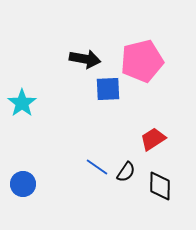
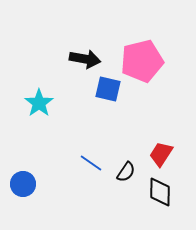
blue square: rotated 16 degrees clockwise
cyan star: moved 17 px right
red trapezoid: moved 8 px right, 15 px down; rotated 24 degrees counterclockwise
blue line: moved 6 px left, 4 px up
black diamond: moved 6 px down
